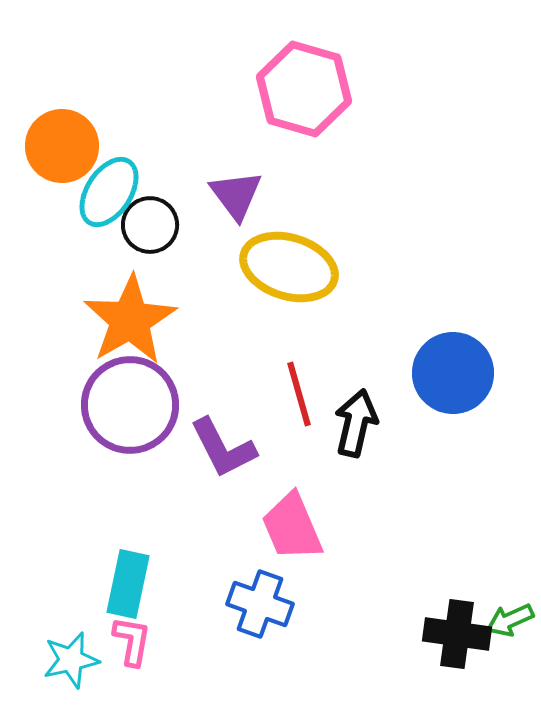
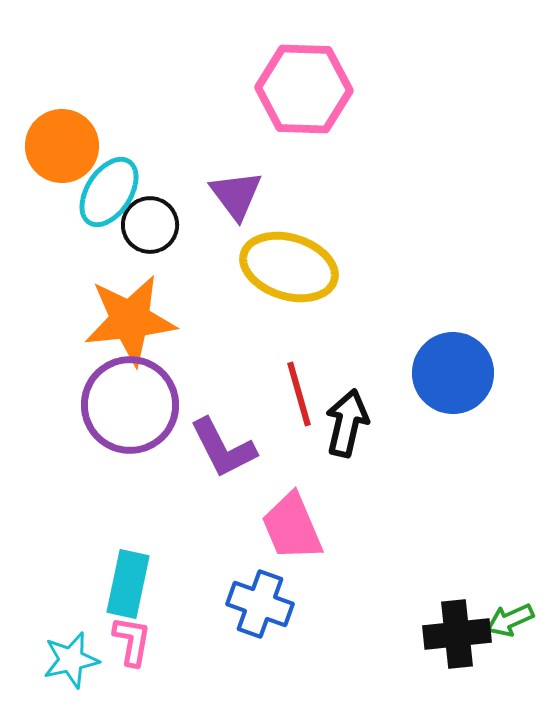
pink hexagon: rotated 14 degrees counterclockwise
orange star: rotated 24 degrees clockwise
black arrow: moved 9 px left
black cross: rotated 14 degrees counterclockwise
